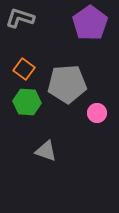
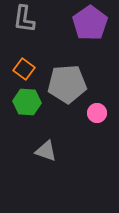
gray L-shape: moved 4 px right, 1 px down; rotated 100 degrees counterclockwise
